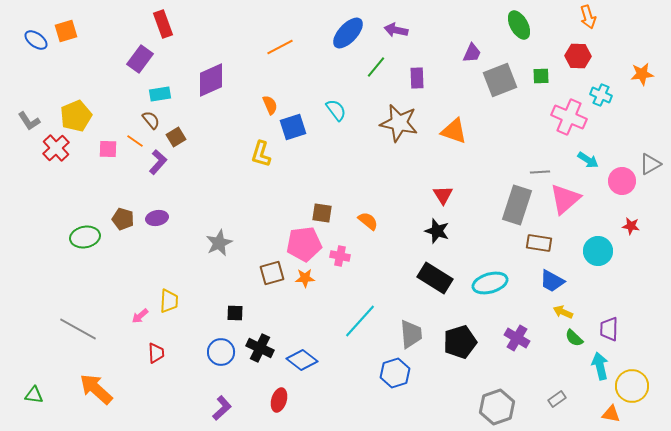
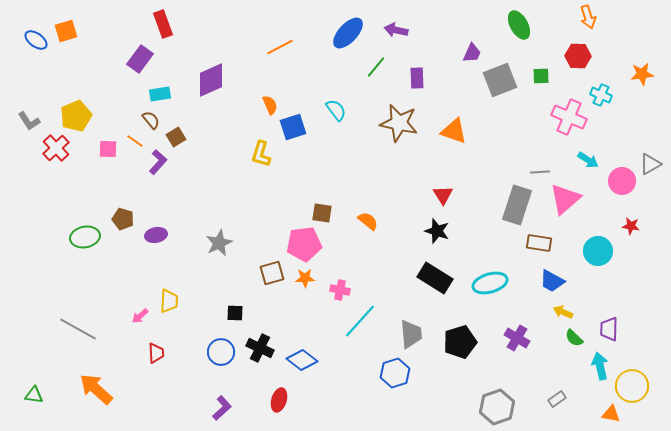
purple ellipse at (157, 218): moved 1 px left, 17 px down
pink cross at (340, 256): moved 34 px down
